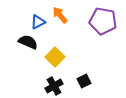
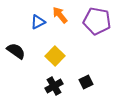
purple pentagon: moved 6 px left
black semicircle: moved 12 px left, 9 px down; rotated 12 degrees clockwise
yellow square: moved 1 px up
black square: moved 2 px right, 1 px down
